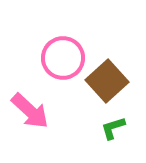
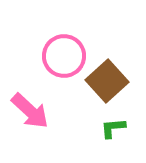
pink circle: moved 1 px right, 2 px up
green L-shape: rotated 12 degrees clockwise
